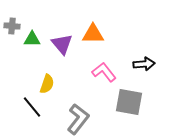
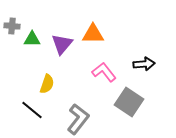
purple triangle: rotated 20 degrees clockwise
gray square: rotated 24 degrees clockwise
black line: moved 3 px down; rotated 10 degrees counterclockwise
